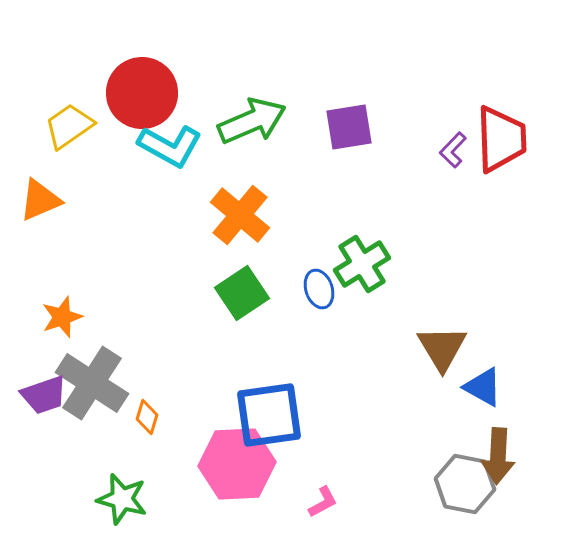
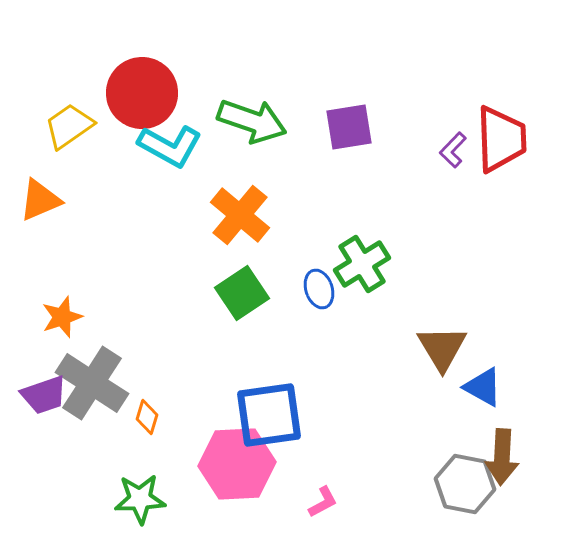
green arrow: rotated 42 degrees clockwise
brown arrow: moved 4 px right, 1 px down
green star: moved 18 px right; rotated 18 degrees counterclockwise
